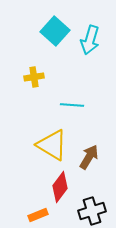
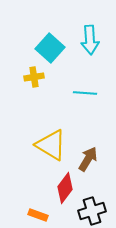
cyan square: moved 5 px left, 17 px down
cyan arrow: rotated 20 degrees counterclockwise
cyan line: moved 13 px right, 12 px up
yellow triangle: moved 1 px left
brown arrow: moved 1 px left, 2 px down
red diamond: moved 5 px right, 1 px down
orange rectangle: rotated 42 degrees clockwise
